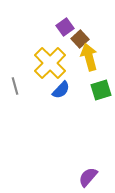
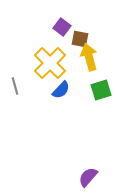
purple square: moved 3 px left; rotated 18 degrees counterclockwise
brown square: rotated 36 degrees counterclockwise
